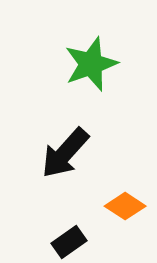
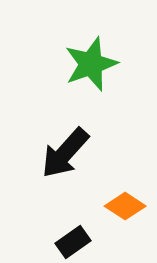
black rectangle: moved 4 px right
